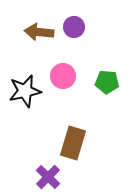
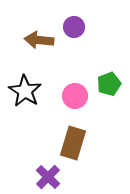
brown arrow: moved 8 px down
pink circle: moved 12 px right, 20 px down
green pentagon: moved 2 px right, 2 px down; rotated 25 degrees counterclockwise
black star: rotated 28 degrees counterclockwise
